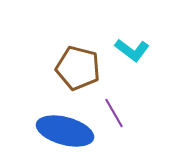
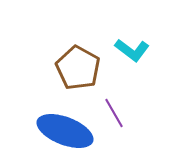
brown pentagon: rotated 15 degrees clockwise
blue ellipse: rotated 6 degrees clockwise
